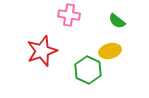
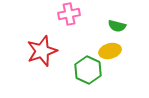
pink cross: moved 1 px up; rotated 20 degrees counterclockwise
green semicircle: moved 5 px down; rotated 24 degrees counterclockwise
